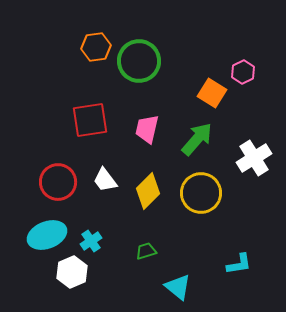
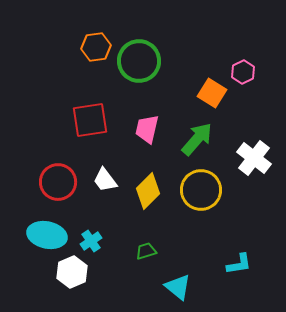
white cross: rotated 20 degrees counterclockwise
yellow circle: moved 3 px up
cyan ellipse: rotated 33 degrees clockwise
